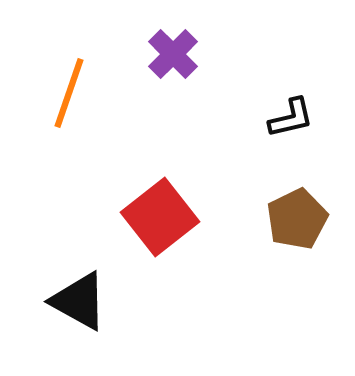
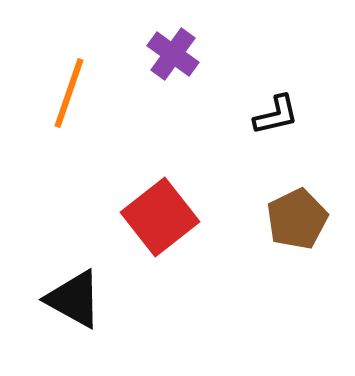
purple cross: rotated 9 degrees counterclockwise
black L-shape: moved 15 px left, 3 px up
black triangle: moved 5 px left, 2 px up
